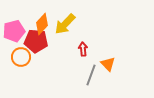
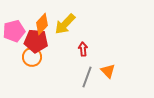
orange circle: moved 11 px right
orange triangle: moved 7 px down
gray line: moved 4 px left, 2 px down
